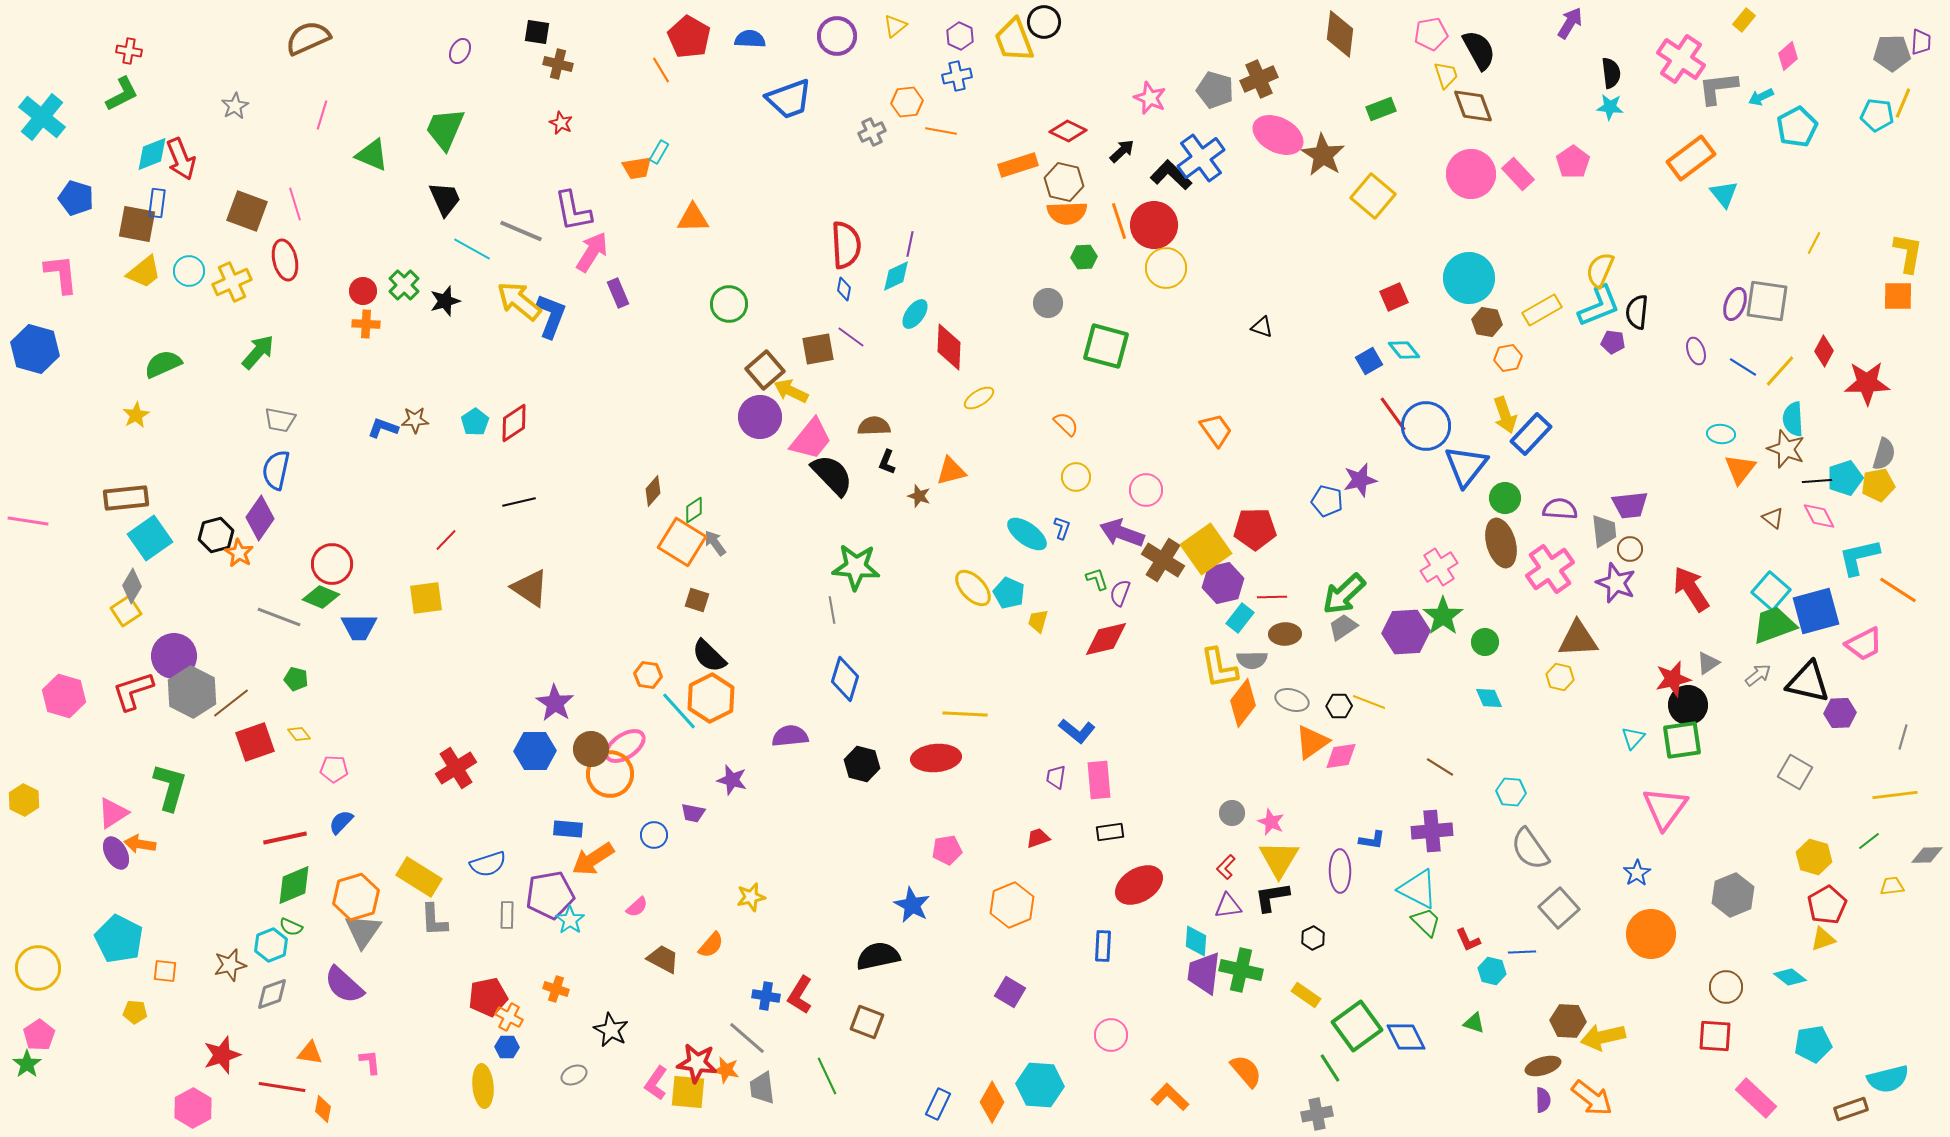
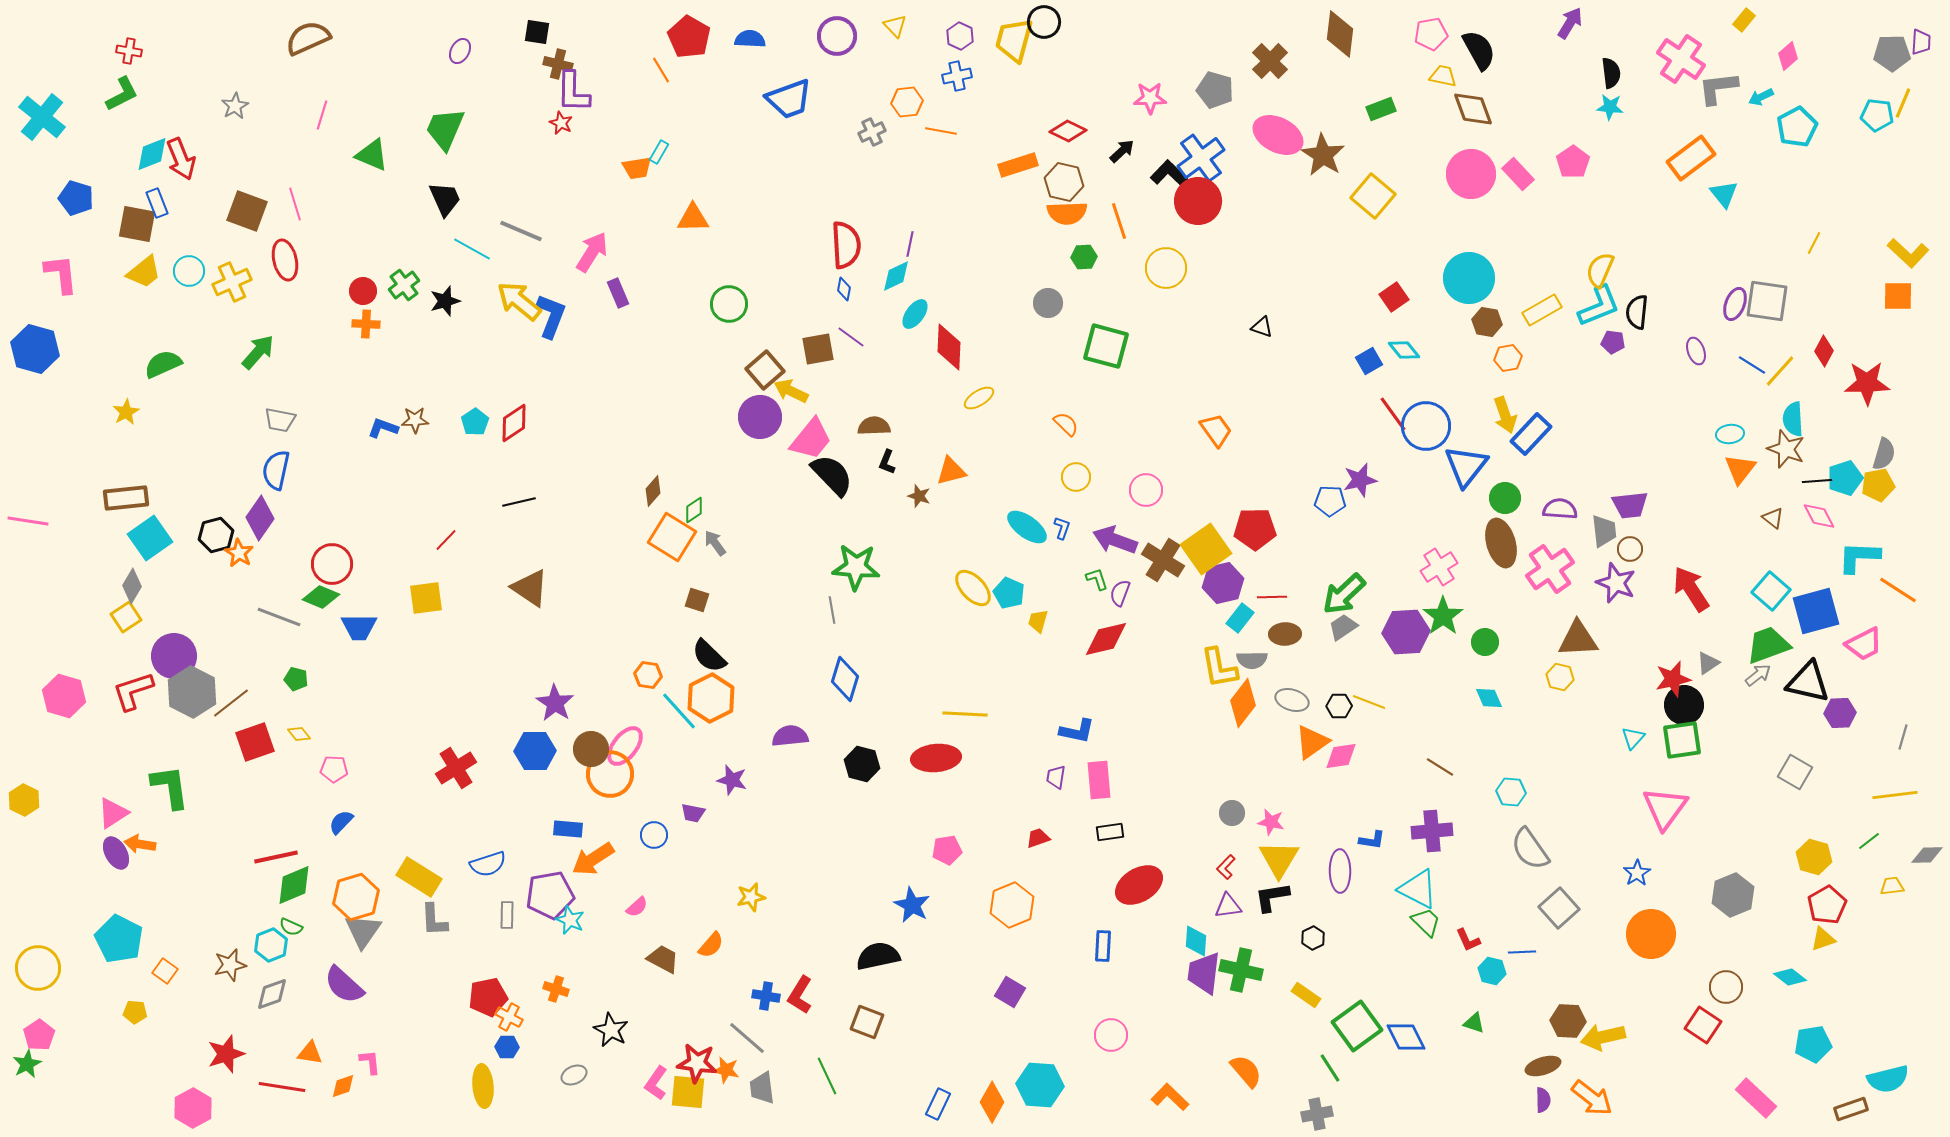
yellow triangle at (895, 26): rotated 35 degrees counterclockwise
yellow trapezoid at (1014, 40): rotated 36 degrees clockwise
yellow trapezoid at (1446, 75): moved 3 px left, 1 px down; rotated 60 degrees counterclockwise
brown cross at (1259, 79): moved 11 px right, 18 px up; rotated 21 degrees counterclockwise
pink star at (1150, 98): rotated 24 degrees counterclockwise
brown diamond at (1473, 106): moved 3 px down
blue rectangle at (157, 203): rotated 28 degrees counterclockwise
purple L-shape at (573, 211): moved 119 px up; rotated 12 degrees clockwise
red circle at (1154, 225): moved 44 px right, 24 px up
yellow L-shape at (1908, 253): rotated 123 degrees clockwise
green cross at (404, 285): rotated 8 degrees clockwise
red square at (1394, 297): rotated 12 degrees counterclockwise
blue line at (1743, 367): moved 9 px right, 2 px up
yellow star at (136, 415): moved 10 px left, 3 px up
cyan ellipse at (1721, 434): moved 9 px right; rotated 12 degrees counterclockwise
blue pentagon at (1327, 501): moved 3 px right; rotated 12 degrees counterclockwise
purple arrow at (1122, 533): moved 7 px left, 7 px down
cyan ellipse at (1027, 534): moved 7 px up
orange square at (682, 542): moved 10 px left, 5 px up
cyan L-shape at (1859, 557): rotated 15 degrees clockwise
yellow square at (126, 611): moved 6 px down
green trapezoid at (1774, 625): moved 6 px left, 20 px down
black circle at (1688, 705): moved 4 px left
blue L-shape at (1077, 731): rotated 27 degrees counterclockwise
pink ellipse at (625, 746): rotated 18 degrees counterclockwise
green L-shape at (170, 787): rotated 24 degrees counterclockwise
pink star at (1271, 822): rotated 12 degrees counterclockwise
red line at (285, 838): moved 9 px left, 19 px down
cyan star at (570, 920): rotated 12 degrees counterclockwise
orange square at (165, 971): rotated 30 degrees clockwise
red square at (1715, 1036): moved 12 px left, 11 px up; rotated 30 degrees clockwise
red star at (222, 1055): moved 4 px right, 1 px up
green star at (27, 1064): rotated 8 degrees clockwise
orange diamond at (323, 1109): moved 20 px right, 23 px up; rotated 60 degrees clockwise
